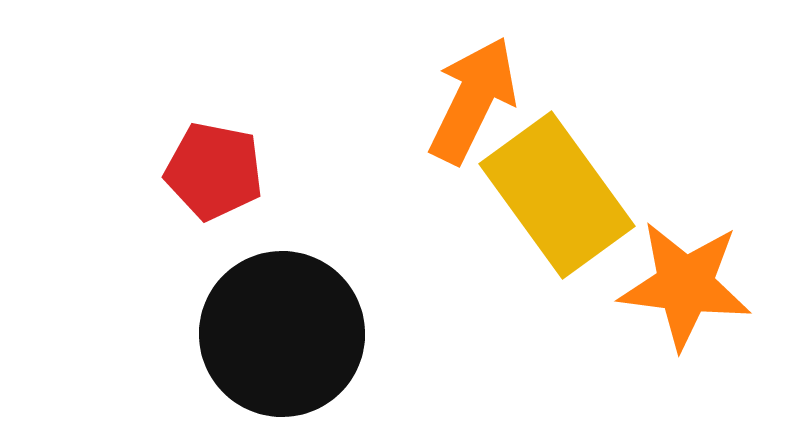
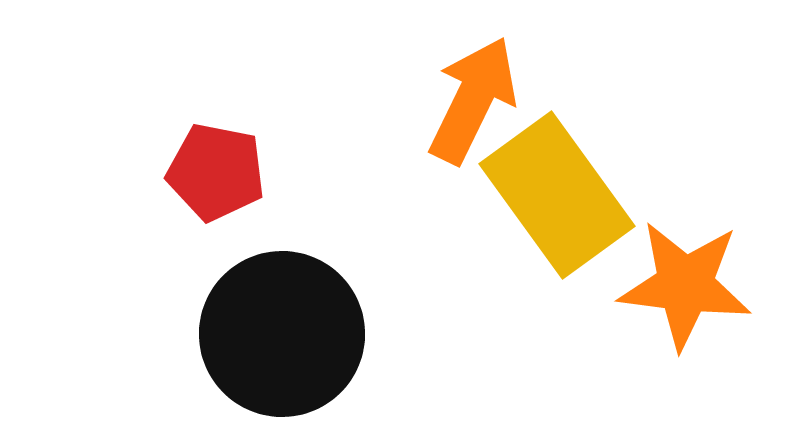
red pentagon: moved 2 px right, 1 px down
